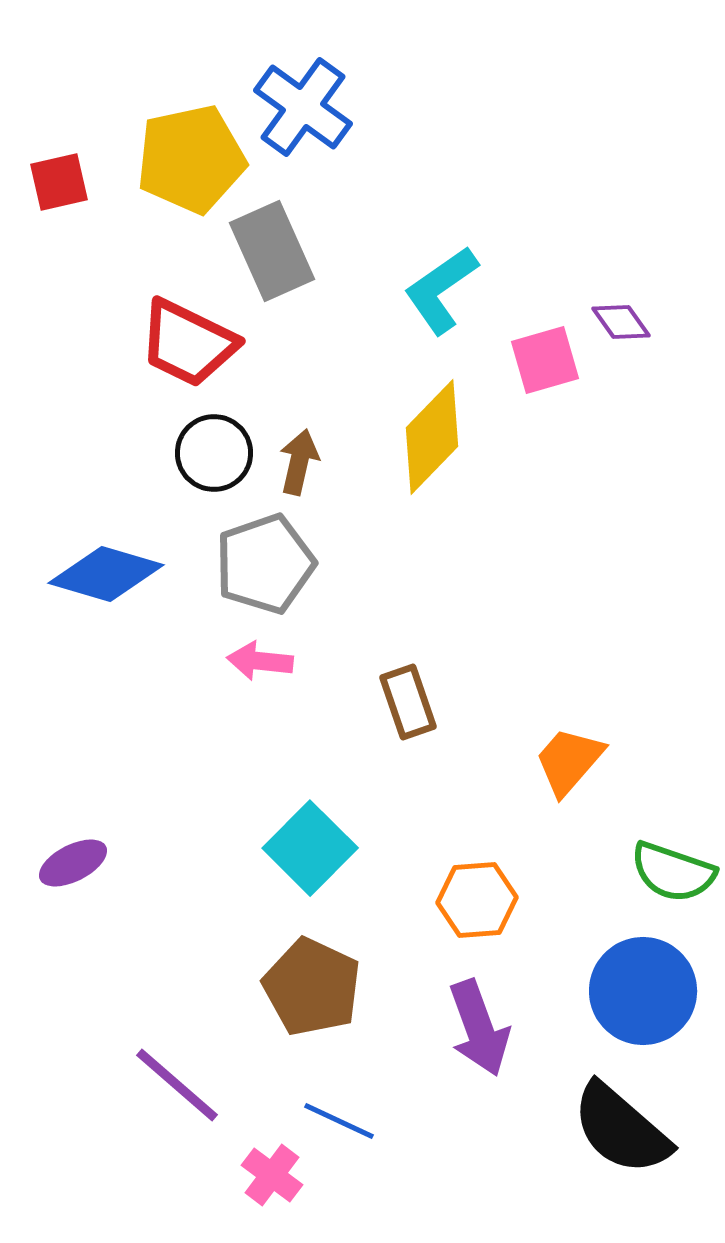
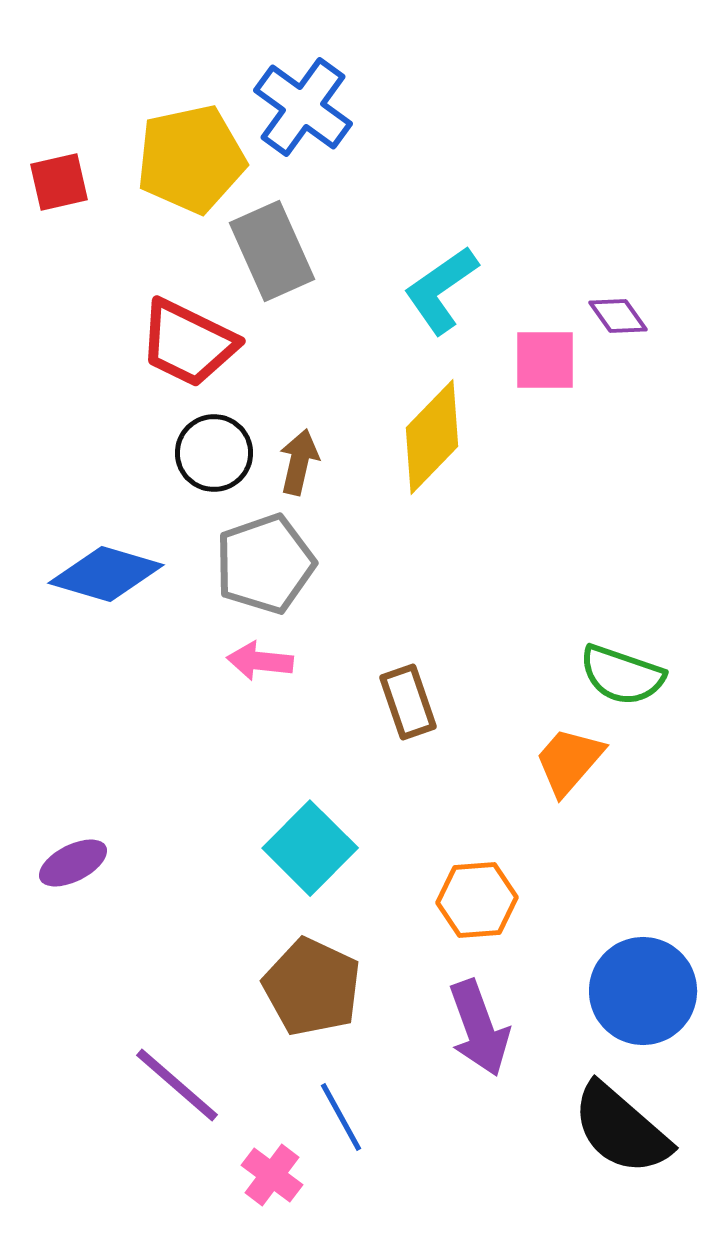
purple diamond: moved 3 px left, 6 px up
pink square: rotated 16 degrees clockwise
green semicircle: moved 51 px left, 197 px up
blue line: moved 2 px right, 4 px up; rotated 36 degrees clockwise
